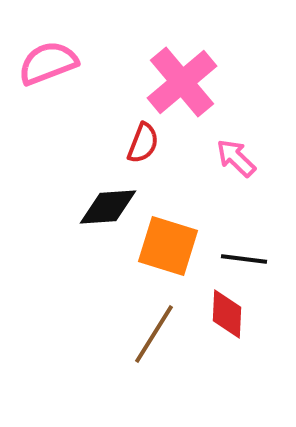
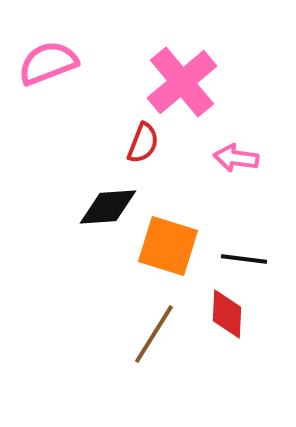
pink arrow: rotated 36 degrees counterclockwise
